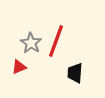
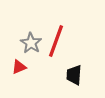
black trapezoid: moved 1 px left, 2 px down
